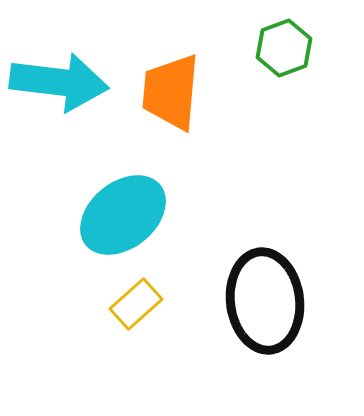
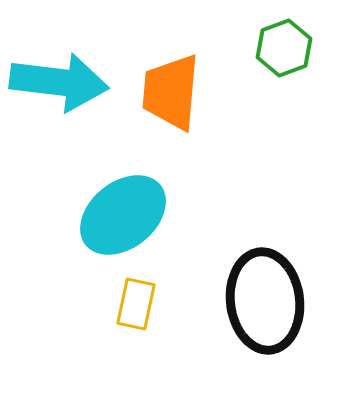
yellow rectangle: rotated 36 degrees counterclockwise
